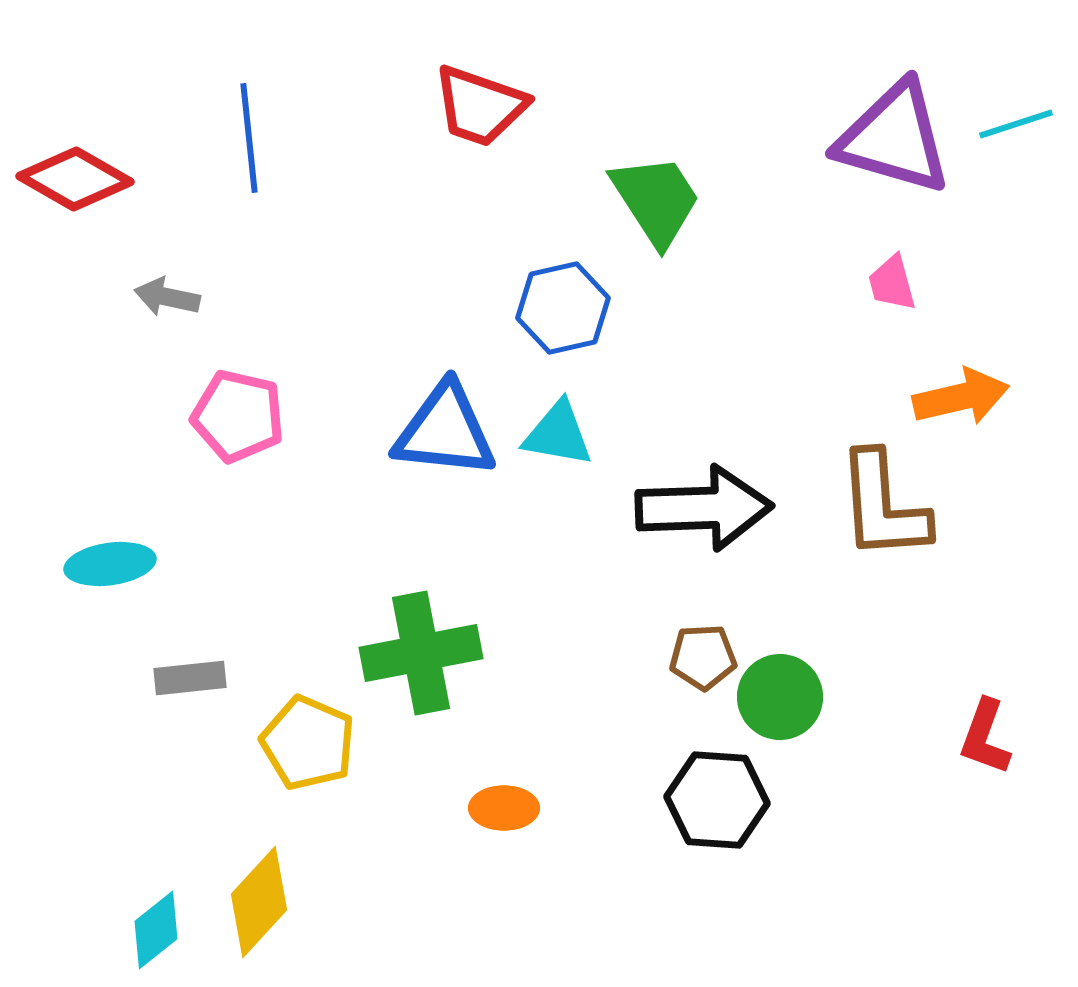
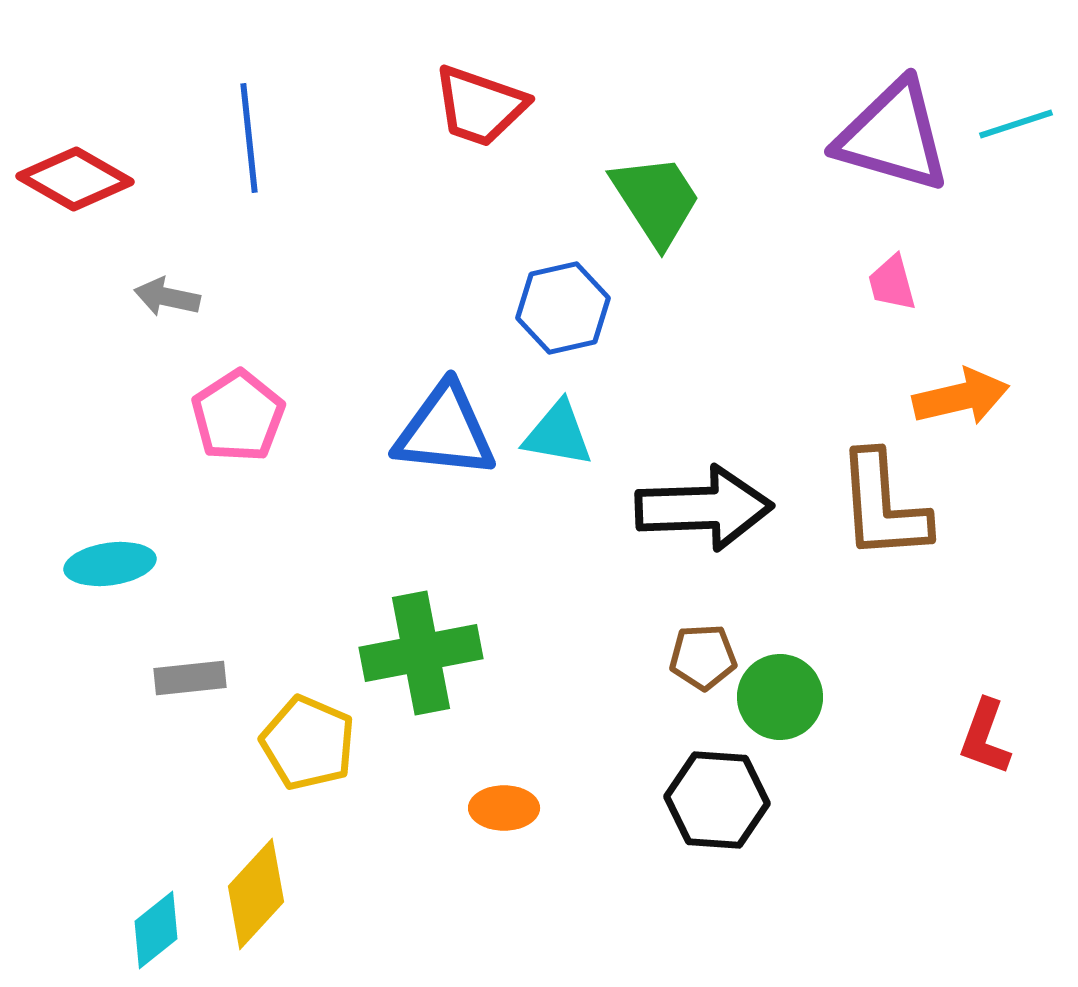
purple triangle: moved 1 px left, 2 px up
pink pentagon: rotated 26 degrees clockwise
yellow diamond: moved 3 px left, 8 px up
